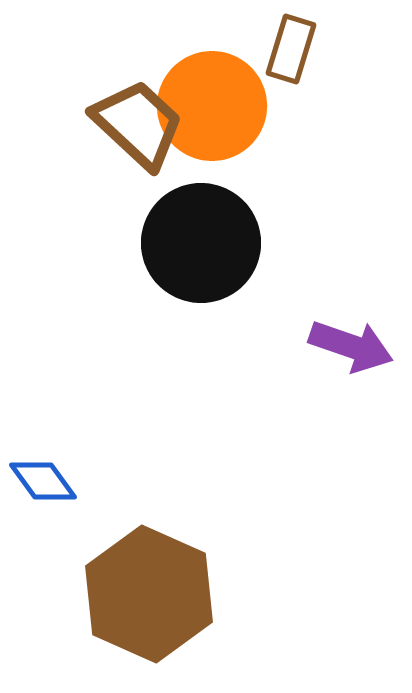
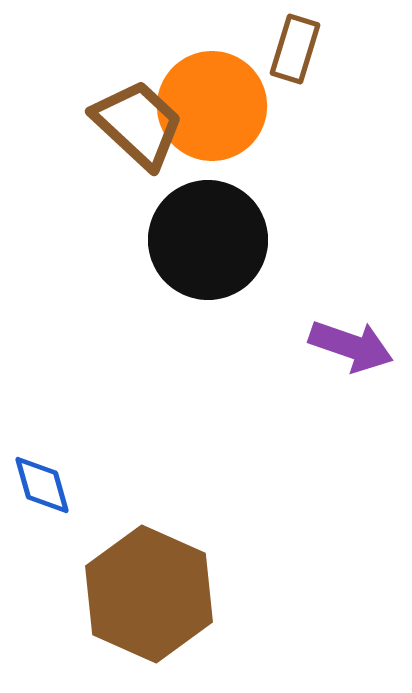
brown rectangle: moved 4 px right
black circle: moved 7 px right, 3 px up
blue diamond: moved 1 px left, 4 px down; rotated 20 degrees clockwise
